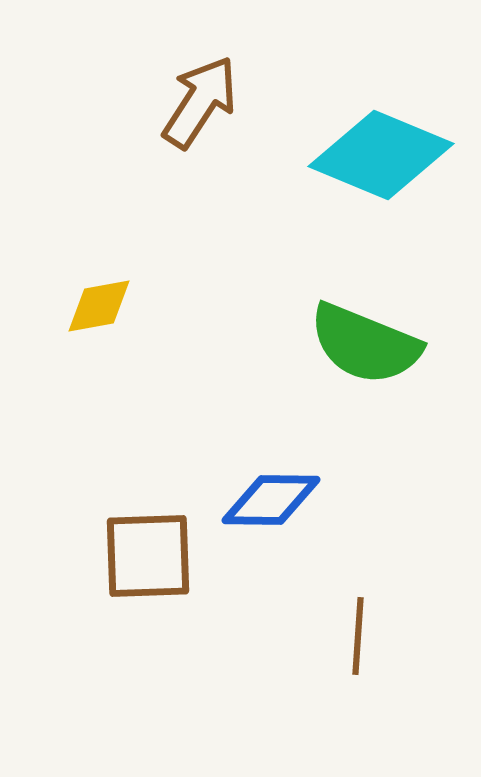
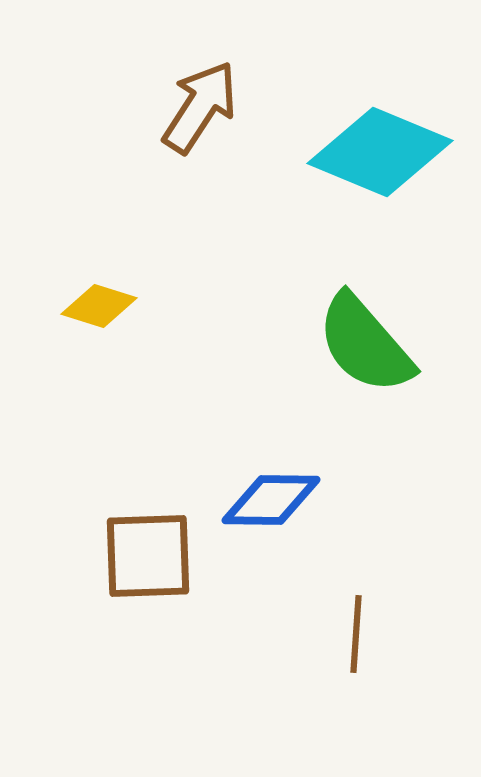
brown arrow: moved 5 px down
cyan diamond: moved 1 px left, 3 px up
yellow diamond: rotated 28 degrees clockwise
green semicircle: rotated 27 degrees clockwise
brown line: moved 2 px left, 2 px up
